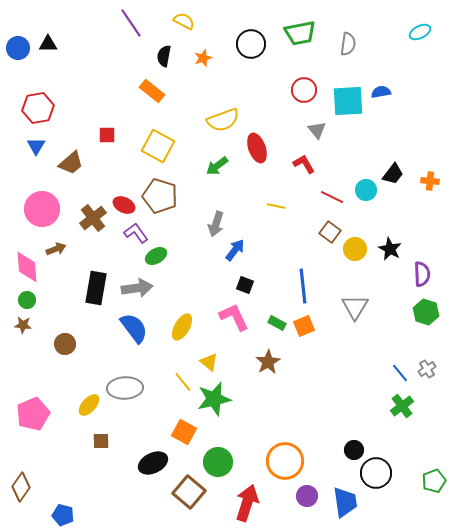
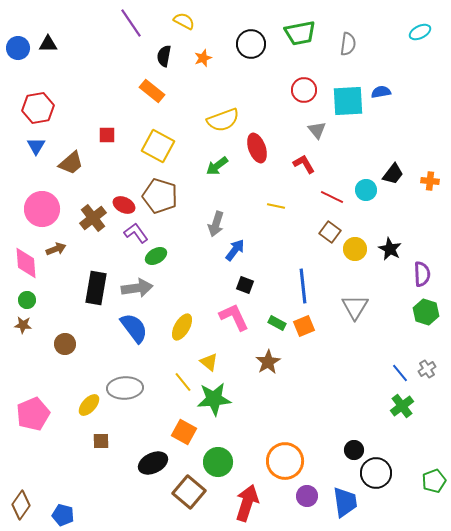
pink diamond at (27, 267): moved 1 px left, 4 px up
green star at (214, 399): rotated 8 degrees clockwise
brown diamond at (21, 487): moved 18 px down
